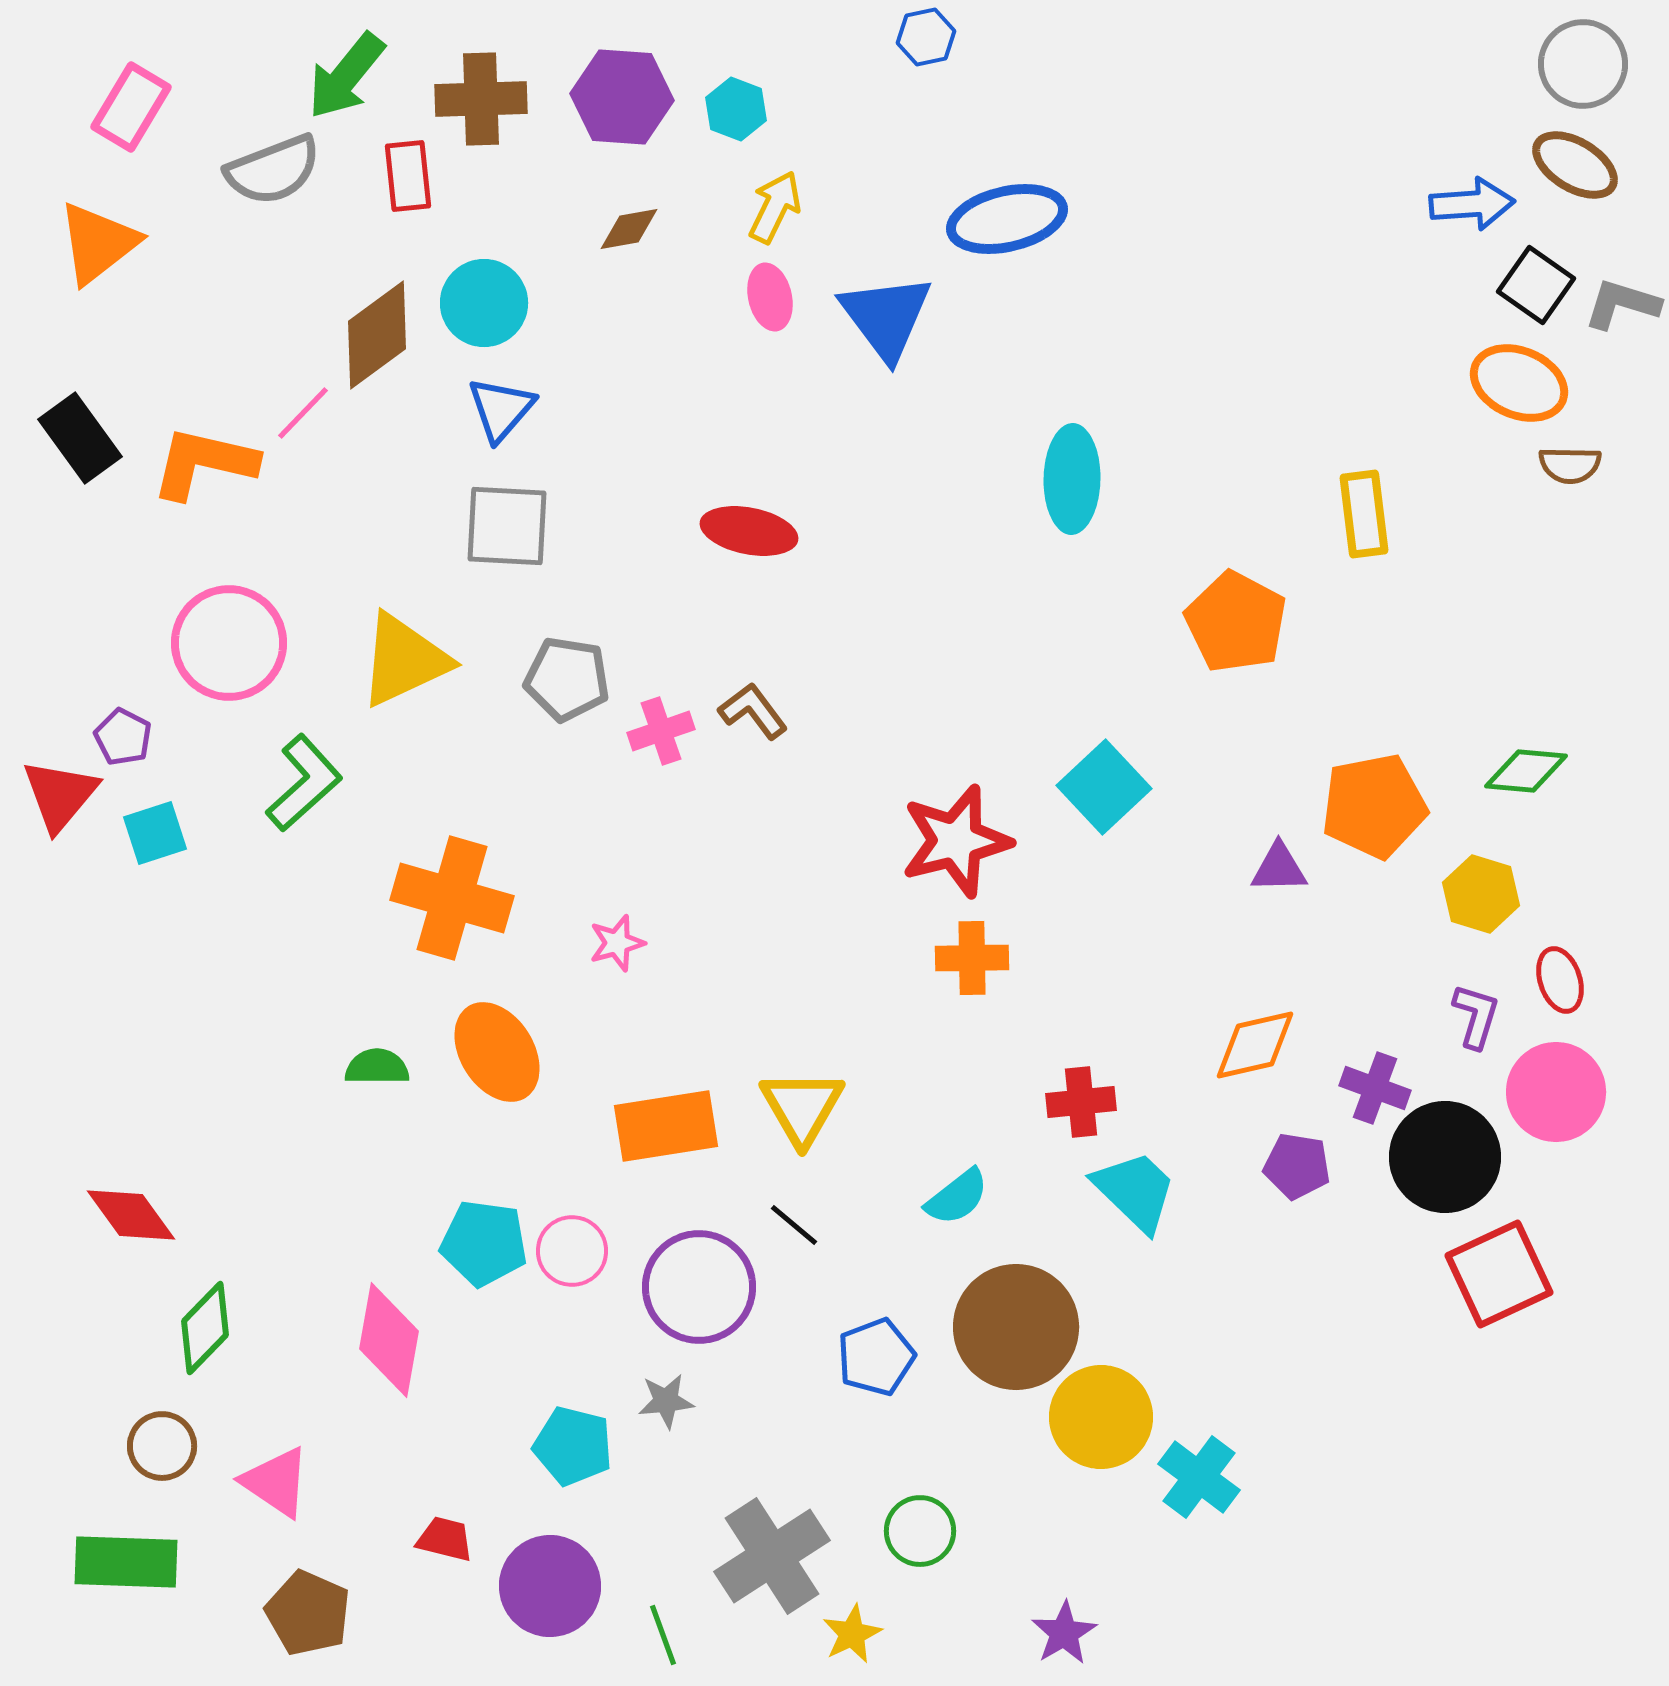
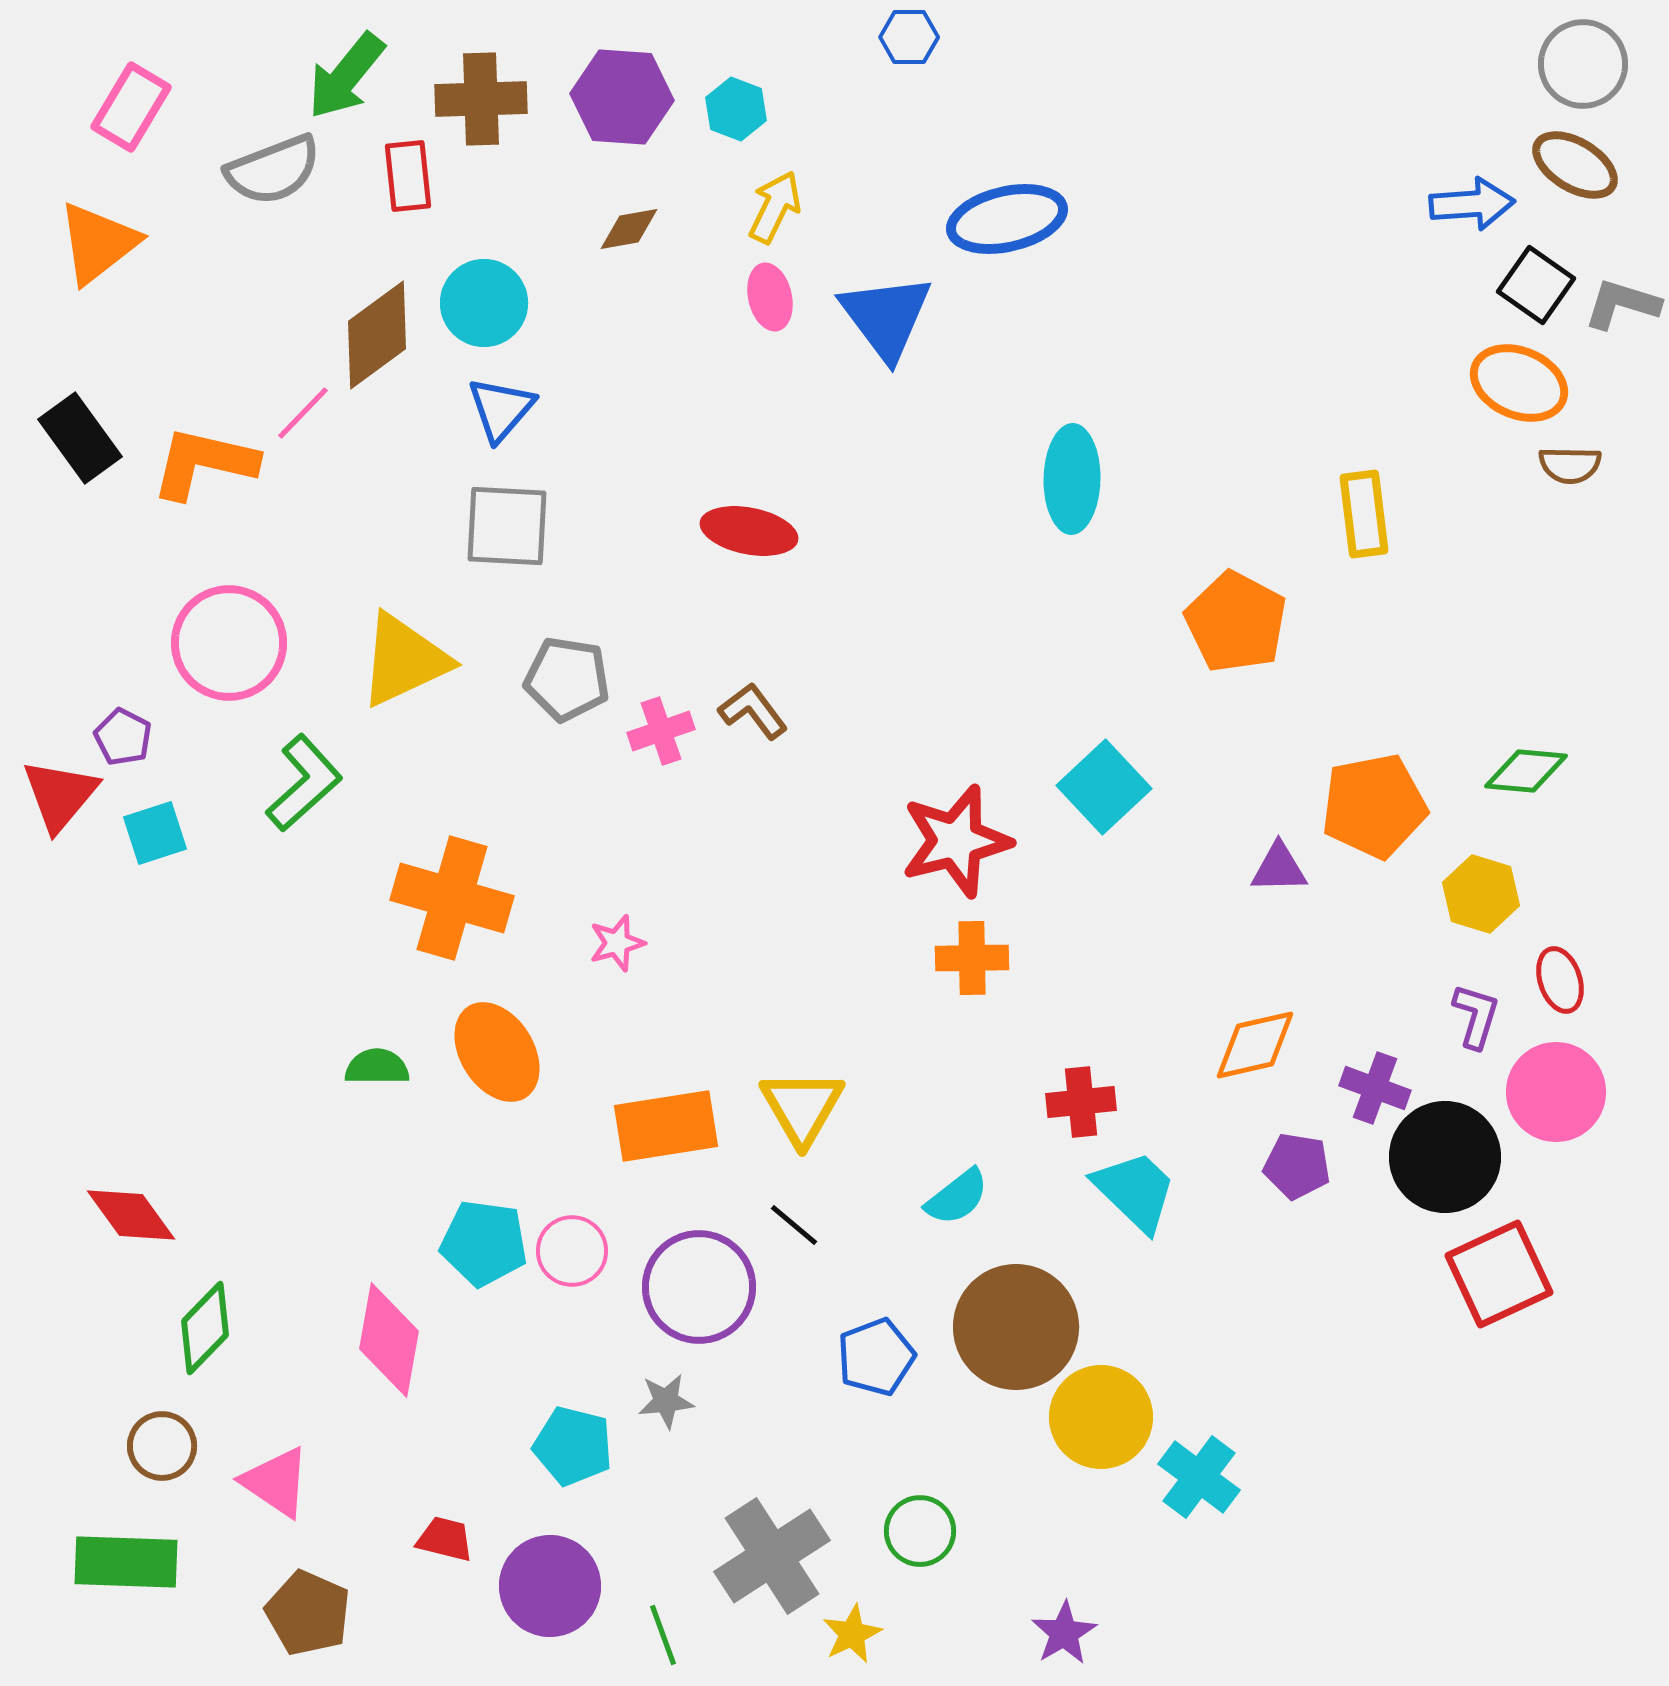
blue hexagon at (926, 37): moved 17 px left; rotated 12 degrees clockwise
